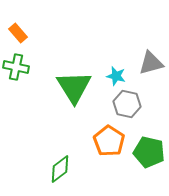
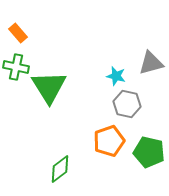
green triangle: moved 25 px left
orange pentagon: rotated 20 degrees clockwise
